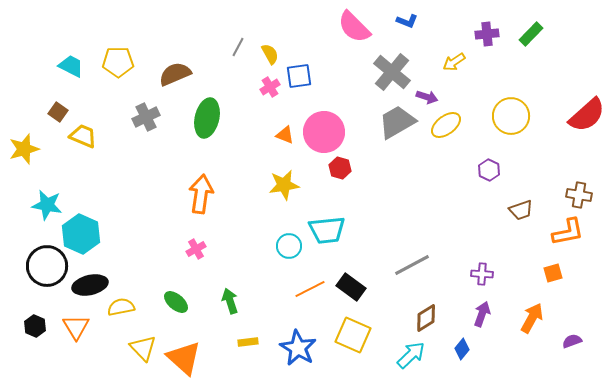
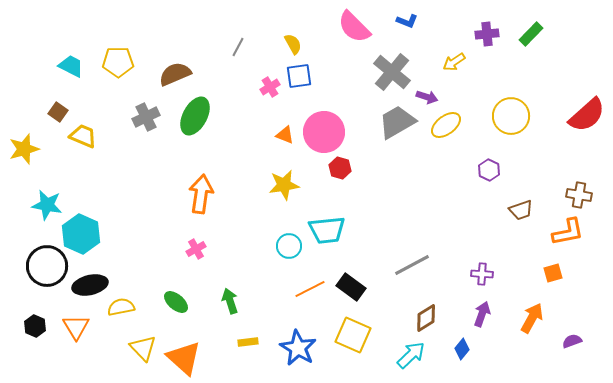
yellow semicircle at (270, 54): moved 23 px right, 10 px up
green ellipse at (207, 118): moved 12 px left, 2 px up; rotated 15 degrees clockwise
